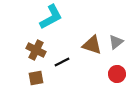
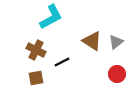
brown triangle: moved 4 px up; rotated 15 degrees clockwise
